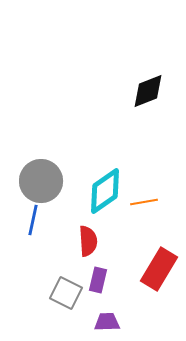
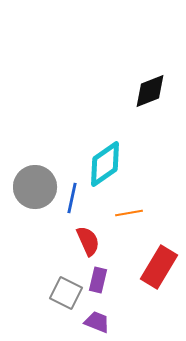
black diamond: moved 2 px right
gray circle: moved 6 px left, 6 px down
cyan diamond: moved 27 px up
orange line: moved 15 px left, 11 px down
blue line: moved 39 px right, 22 px up
red semicircle: rotated 20 degrees counterclockwise
red rectangle: moved 2 px up
purple trapezoid: moved 10 px left; rotated 24 degrees clockwise
